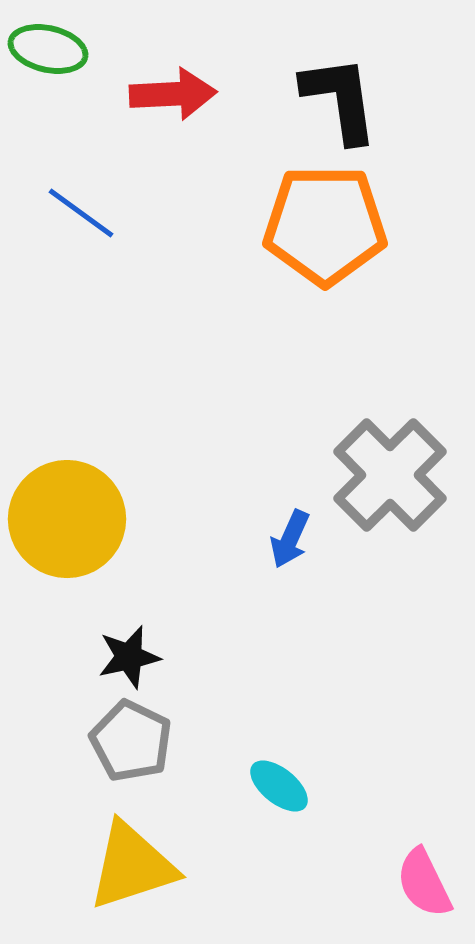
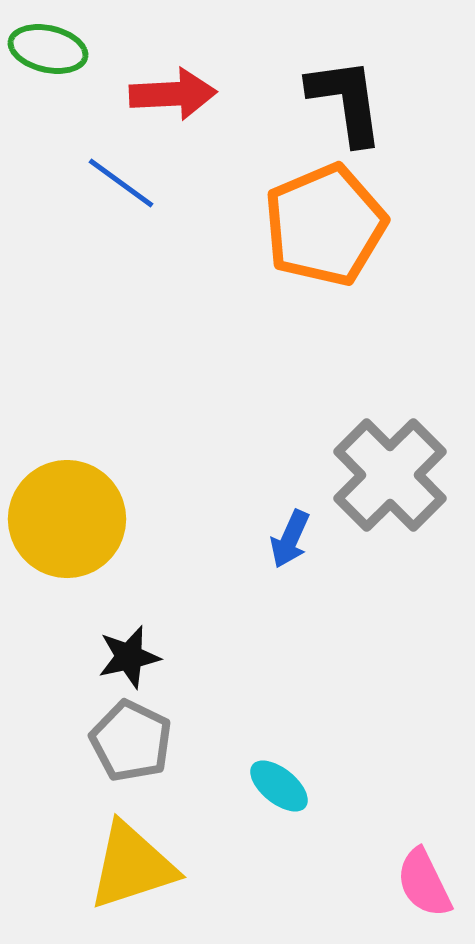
black L-shape: moved 6 px right, 2 px down
blue line: moved 40 px right, 30 px up
orange pentagon: rotated 23 degrees counterclockwise
